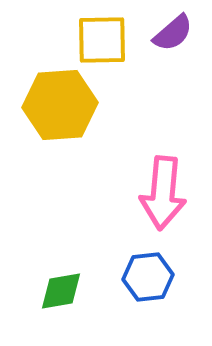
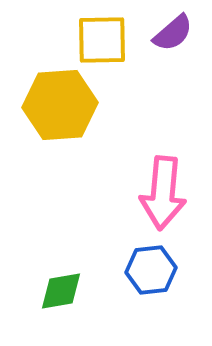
blue hexagon: moved 3 px right, 7 px up
